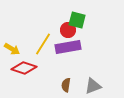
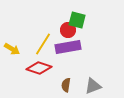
red diamond: moved 15 px right
